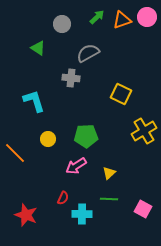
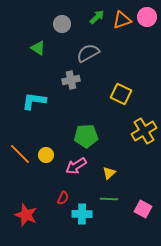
gray cross: moved 2 px down; rotated 18 degrees counterclockwise
cyan L-shape: rotated 65 degrees counterclockwise
yellow circle: moved 2 px left, 16 px down
orange line: moved 5 px right, 1 px down
